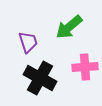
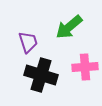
black cross: moved 1 px right, 3 px up; rotated 12 degrees counterclockwise
